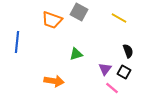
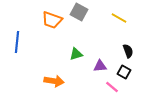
purple triangle: moved 5 px left, 3 px up; rotated 48 degrees clockwise
pink line: moved 1 px up
